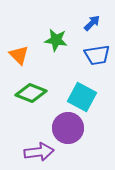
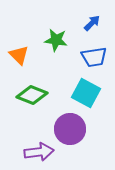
blue trapezoid: moved 3 px left, 2 px down
green diamond: moved 1 px right, 2 px down
cyan square: moved 4 px right, 4 px up
purple circle: moved 2 px right, 1 px down
